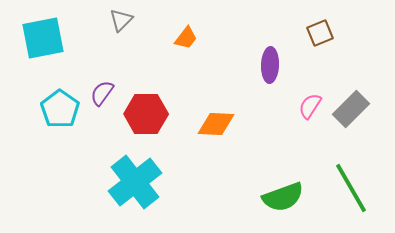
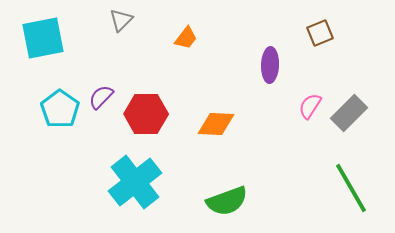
purple semicircle: moved 1 px left, 4 px down; rotated 8 degrees clockwise
gray rectangle: moved 2 px left, 4 px down
green semicircle: moved 56 px left, 4 px down
